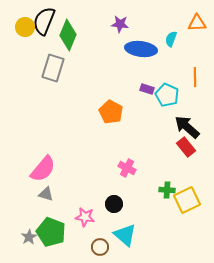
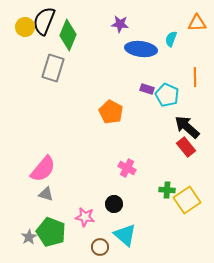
yellow square: rotated 8 degrees counterclockwise
